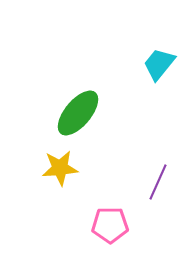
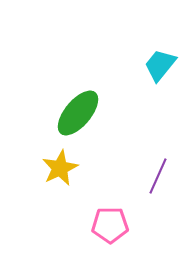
cyan trapezoid: moved 1 px right, 1 px down
yellow star: rotated 21 degrees counterclockwise
purple line: moved 6 px up
